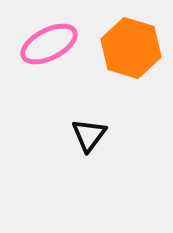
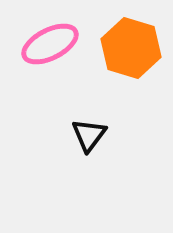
pink ellipse: moved 1 px right
